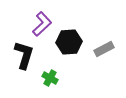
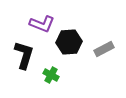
purple L-shape: rotated 65 degrees clockwise
green cross: moved 1 px right, 3 px up
